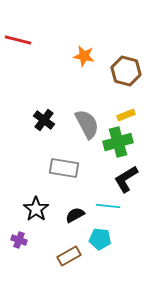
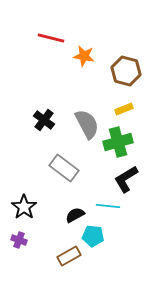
red line: moved 33 px right, 2 px up
yellow rectangle: moved 2 px left, 6 px up
gray rectangle: rotated 28 degrees clockwise
black star: moved 12 px left, 2 px up
cyan pentagon: moved 7 px left, 3 px up
